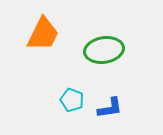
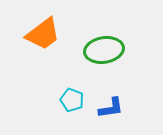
orange trapezoid: rotated 27 degrees clockwise
blue L-shape: moved 1 px right
